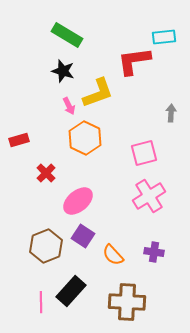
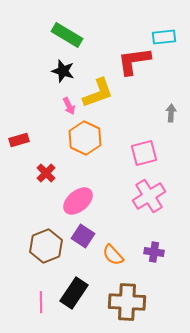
black rectangle: moved 3 px right, 2 px down; rotated 8 degrees counterclockwise
